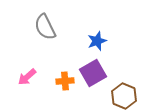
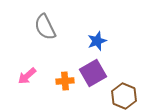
pink arrow: moved 1 px up
